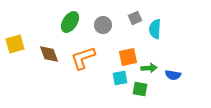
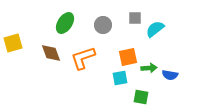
gray square: rotated 24 degrees clockwise
green ellipse: moved 5 px left, 1 px down
cyan semicircle: rotated 48 degrees clockwise
yellow square: moved 2 px left, 1 px up
brown diamond: moved 2 px right, 1 px up
blue semicircle: moved 3 px left
green square: moved 1 px right, 8 px down
